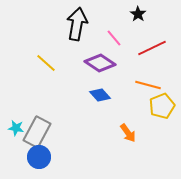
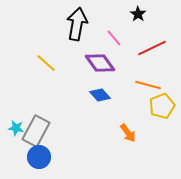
purple diamond: rotated 20 degrees clockwise
gray rectangle: moved 1 px left, 1 px up
